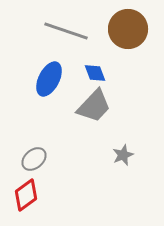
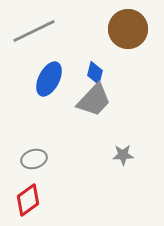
gray line: moved 32 px left; rotated 45 degrees counterclockwise
blue diamond: rotated 35 degrees clockwise
gray trapezoid: moved 6 px up
gray star: rotated 20 degrees clockwise
gray ellipse: rotated 25 degrees clockwise
red diamond: moved 2 px right, 5 px down
